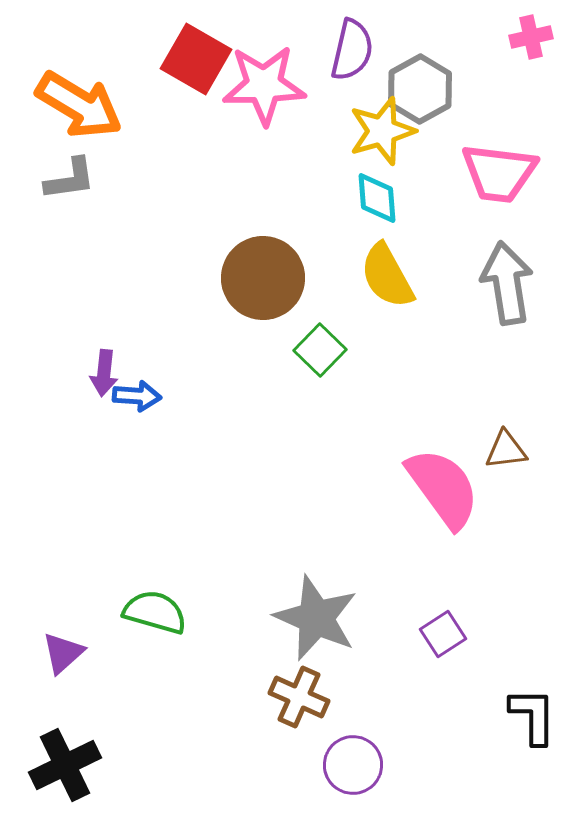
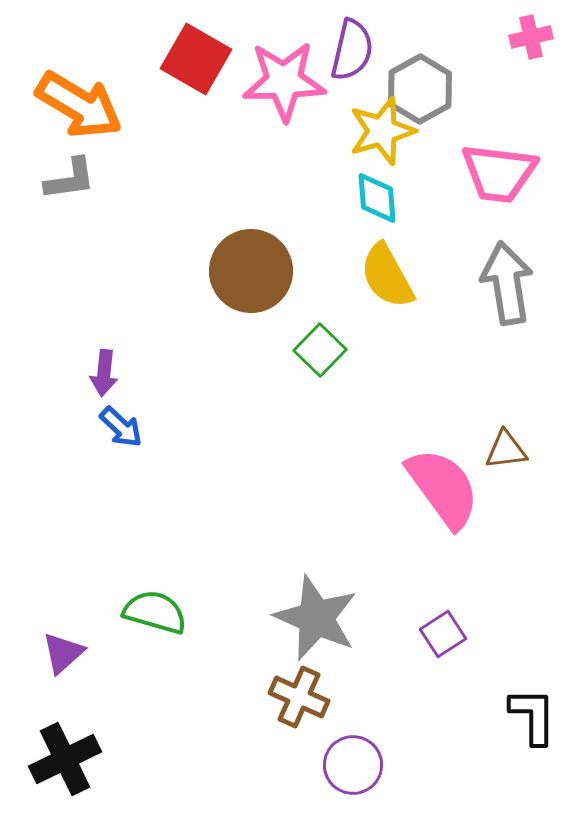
pink star: moved 20 px right, 4 px up
brown circle: moved 12 px left, 7 px up
blue arrow: moved 16 px left, 31 px down; rotated 39 degrees clockwise
black cross: moved 6 px up
